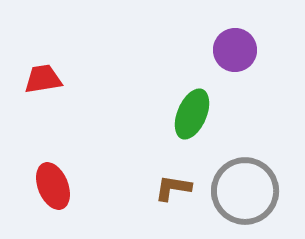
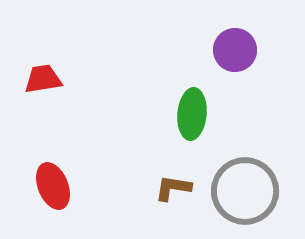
green ellipse: rotated 18 degrees counterclockwise
